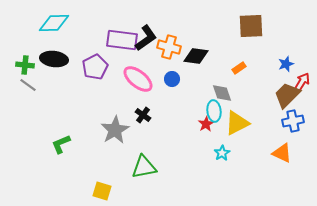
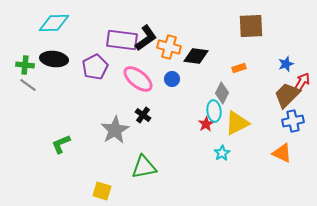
orange rectangle: rotated 16 degrees clockwise
gray diamond: rotated 45 degrees clockwise
